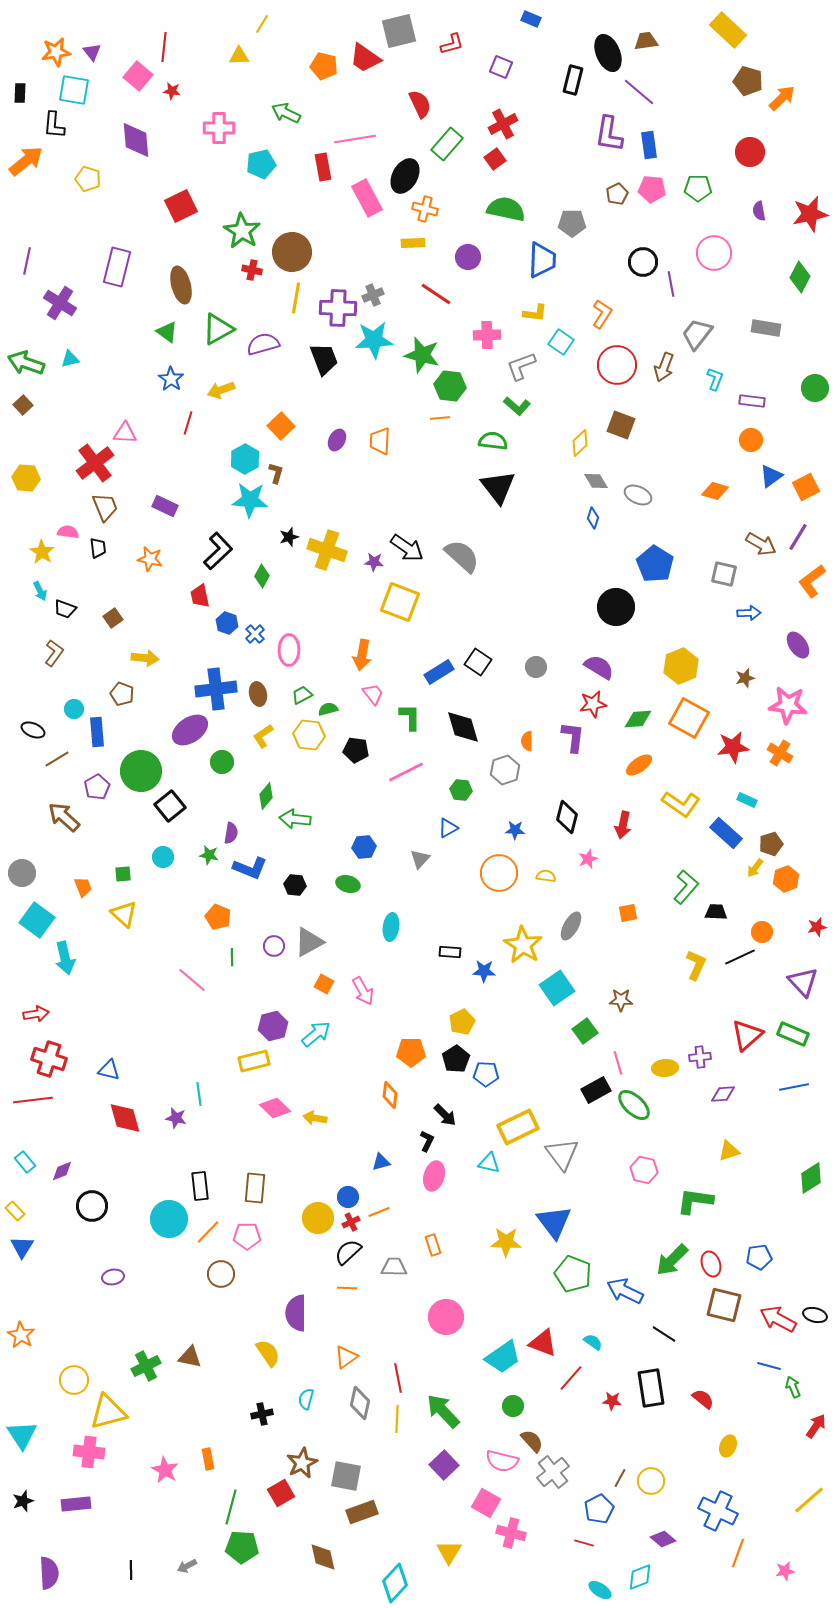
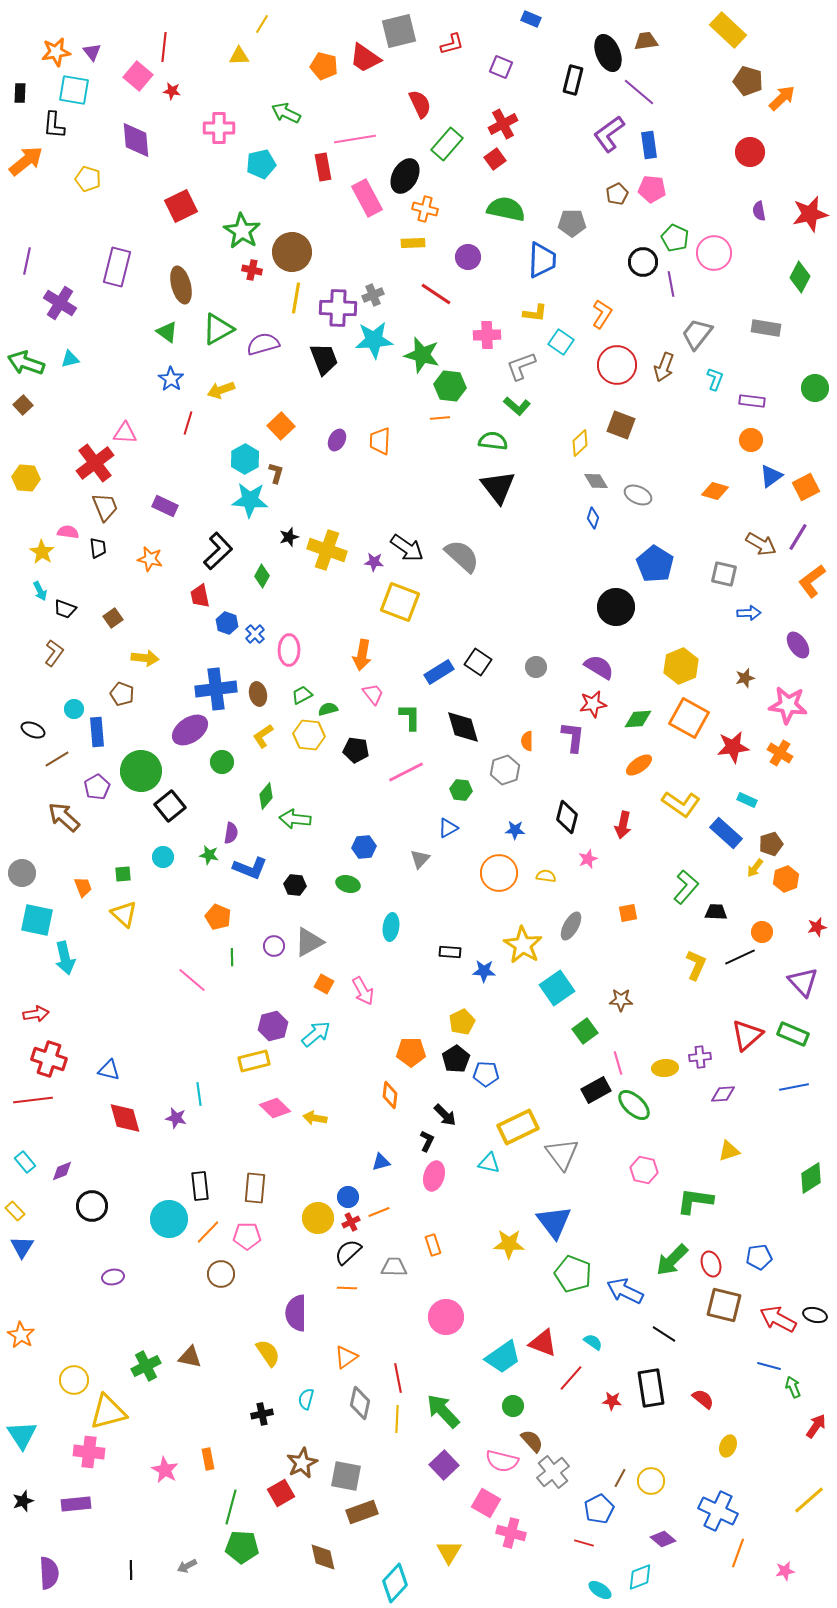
purple L-shape at (609, 134): rotated 45 degrees clockwise
green pentagon at (698, 188): moved 23 px left, 50 px down; rotated 24 degrees clockwise
cyan square at (37, 920): rotated 24 degrees counterclockwise
yellow star at (506, 1242): moved 3 px right, 2 px down
